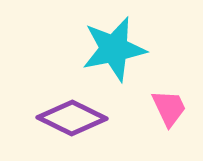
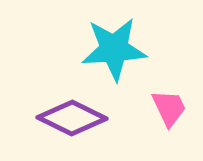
cyan star: rotated 8 degrees clockwise
